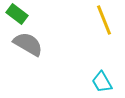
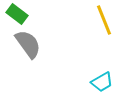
gray semicircle: rotated 24 degrees clockwise
cyan trapezoid: rotated 90 degrees counterclockwise
